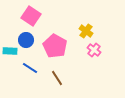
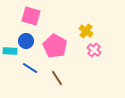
pink square: rotated 18 degrees counterclockwise
blue circle: moved 1 px down
